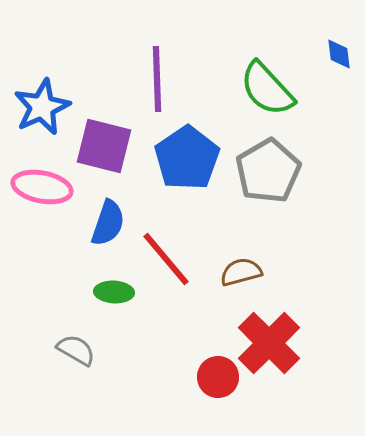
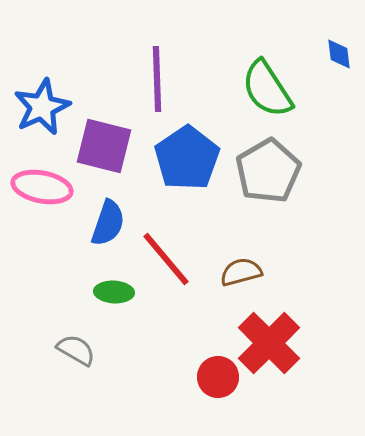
green semicircle: rotated 10 degrees clockwise
